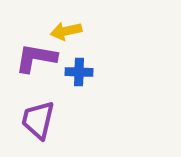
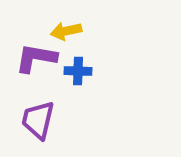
blue cross: moved 1 px left, 1 px up
